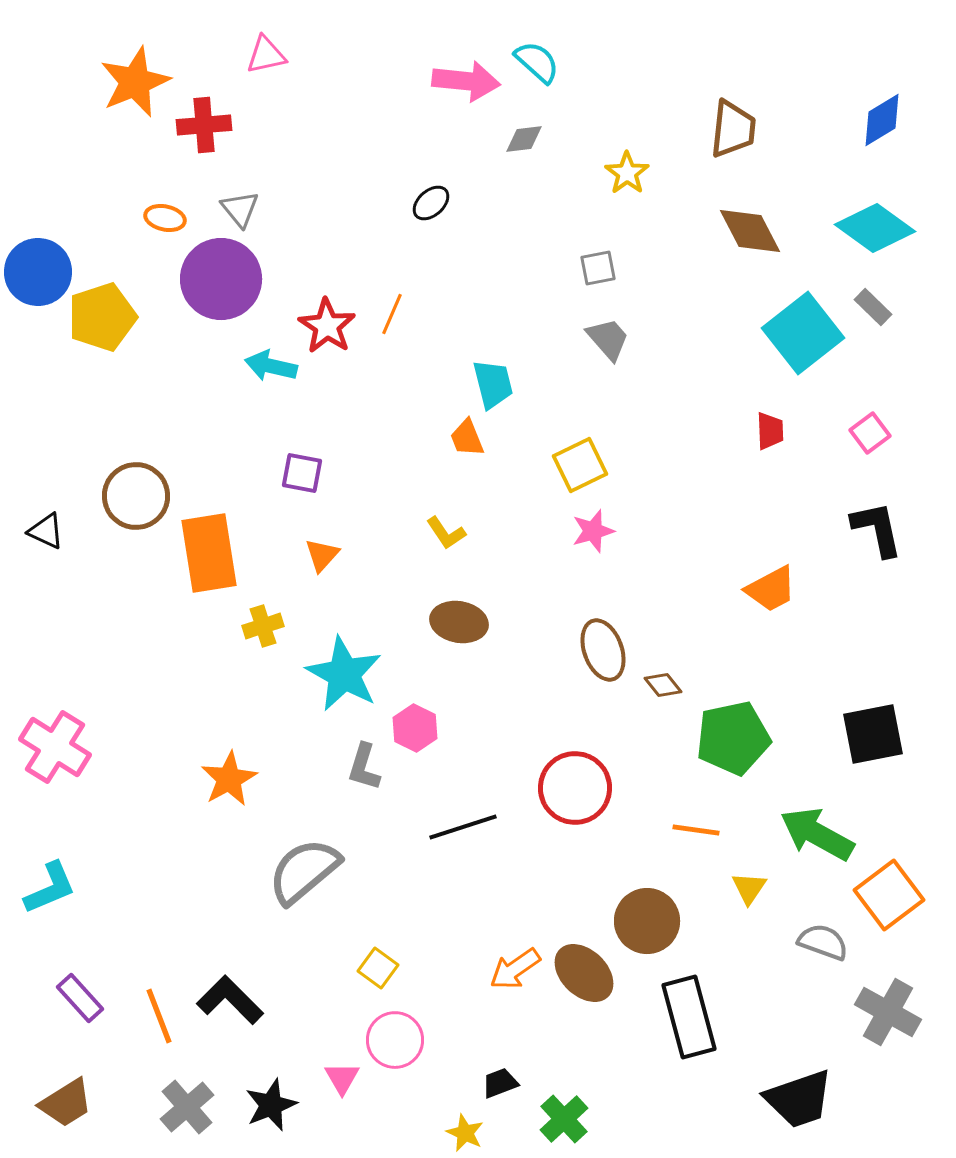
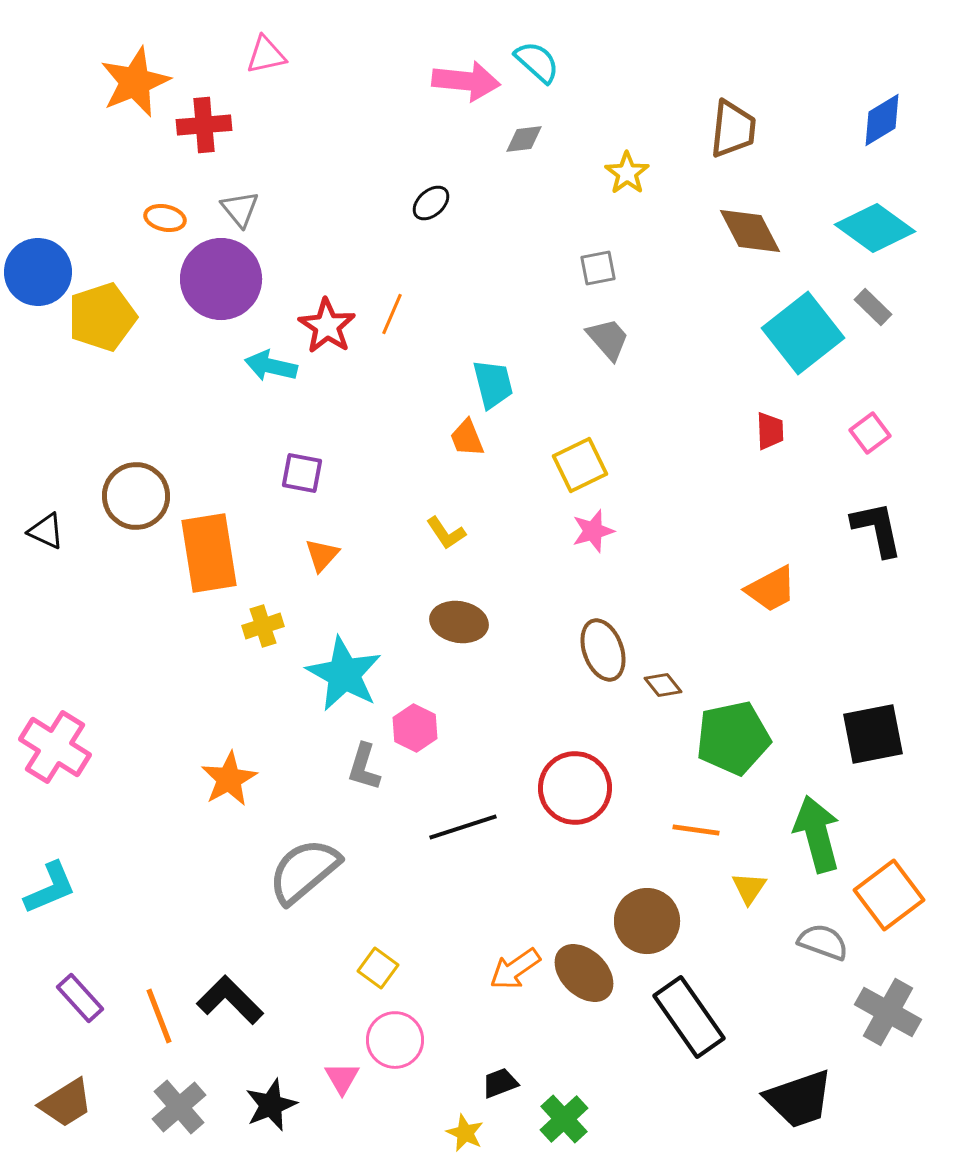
green arrow at (817, 834): rotated 46 degrees clockwise
black rectangle at (689, 1017): rotated 20 degrees counterclockwise
gray cross at (187, 1107): moved 8 px left
